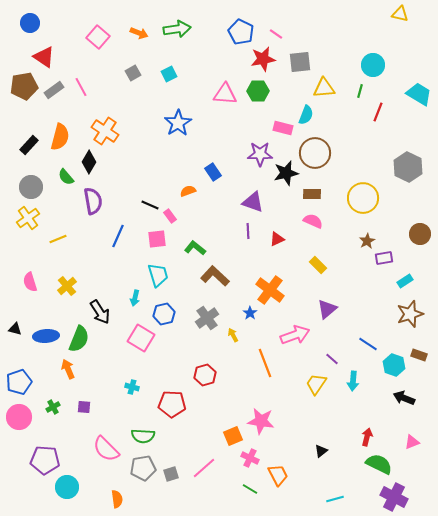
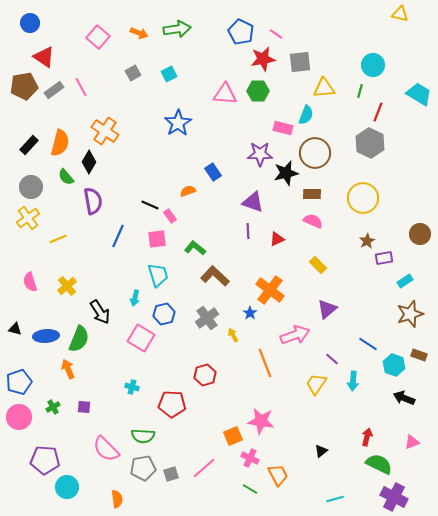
orange semicircle at (60, 137): moved 6 px down
gray hexagon at (408, 167): moved 38 px left, 24 px up
